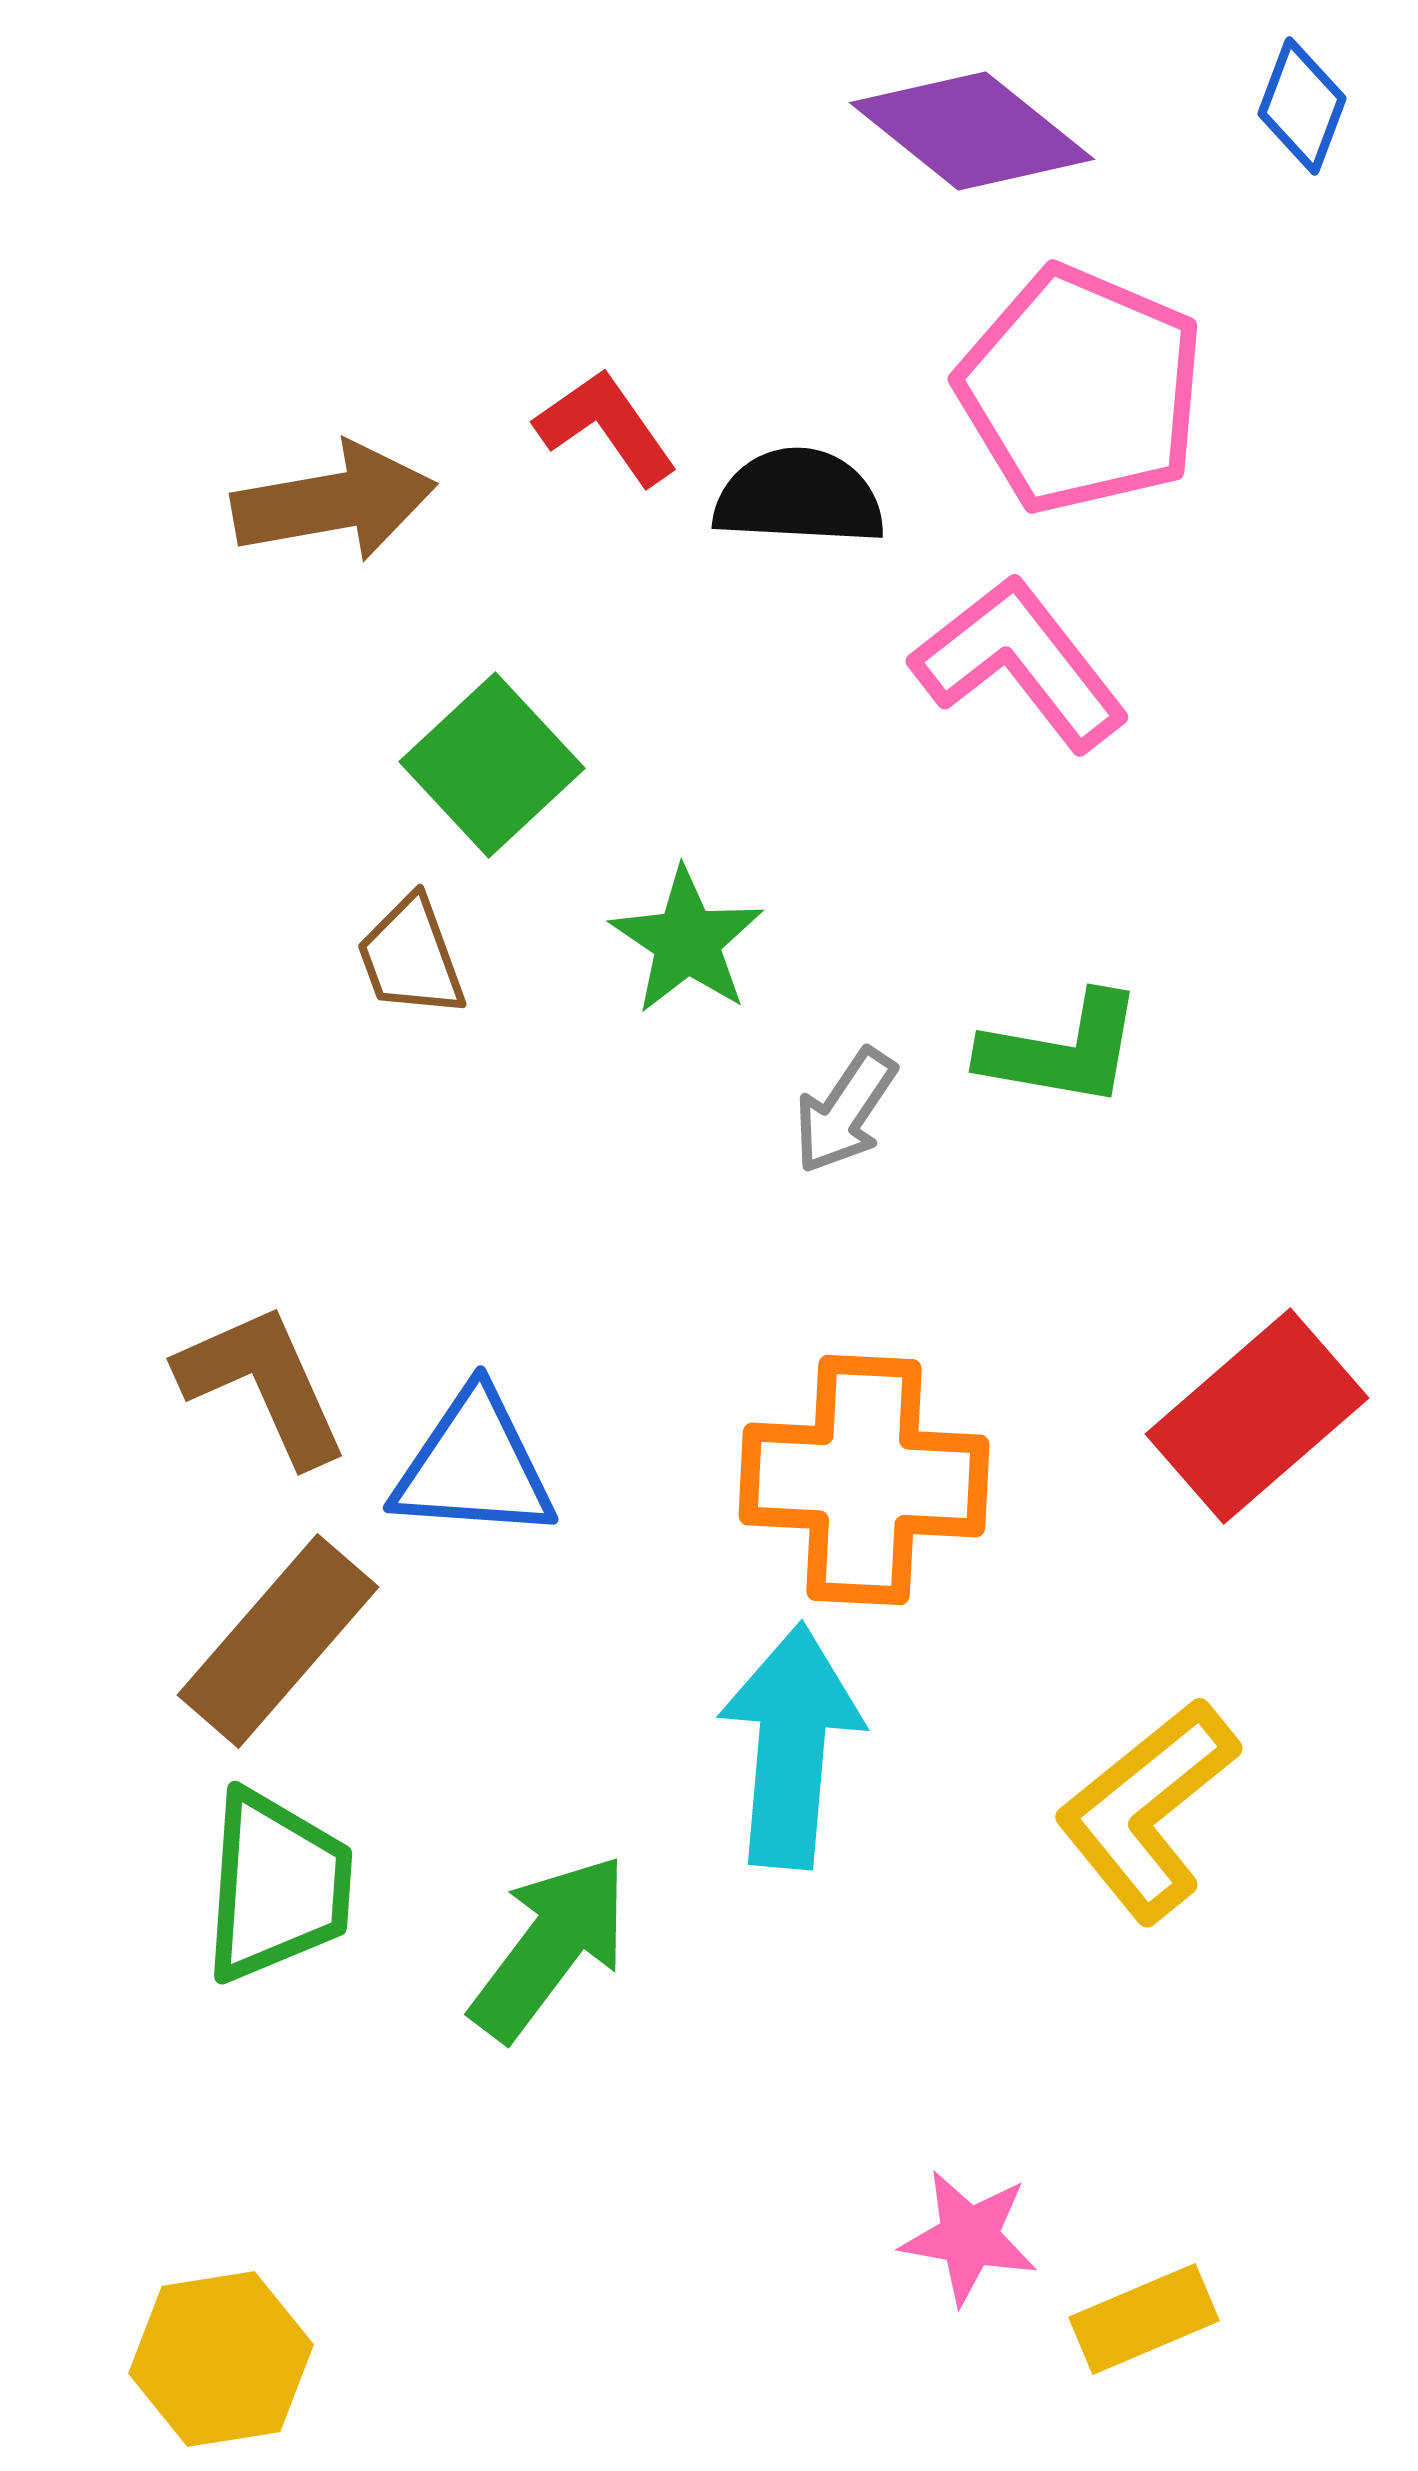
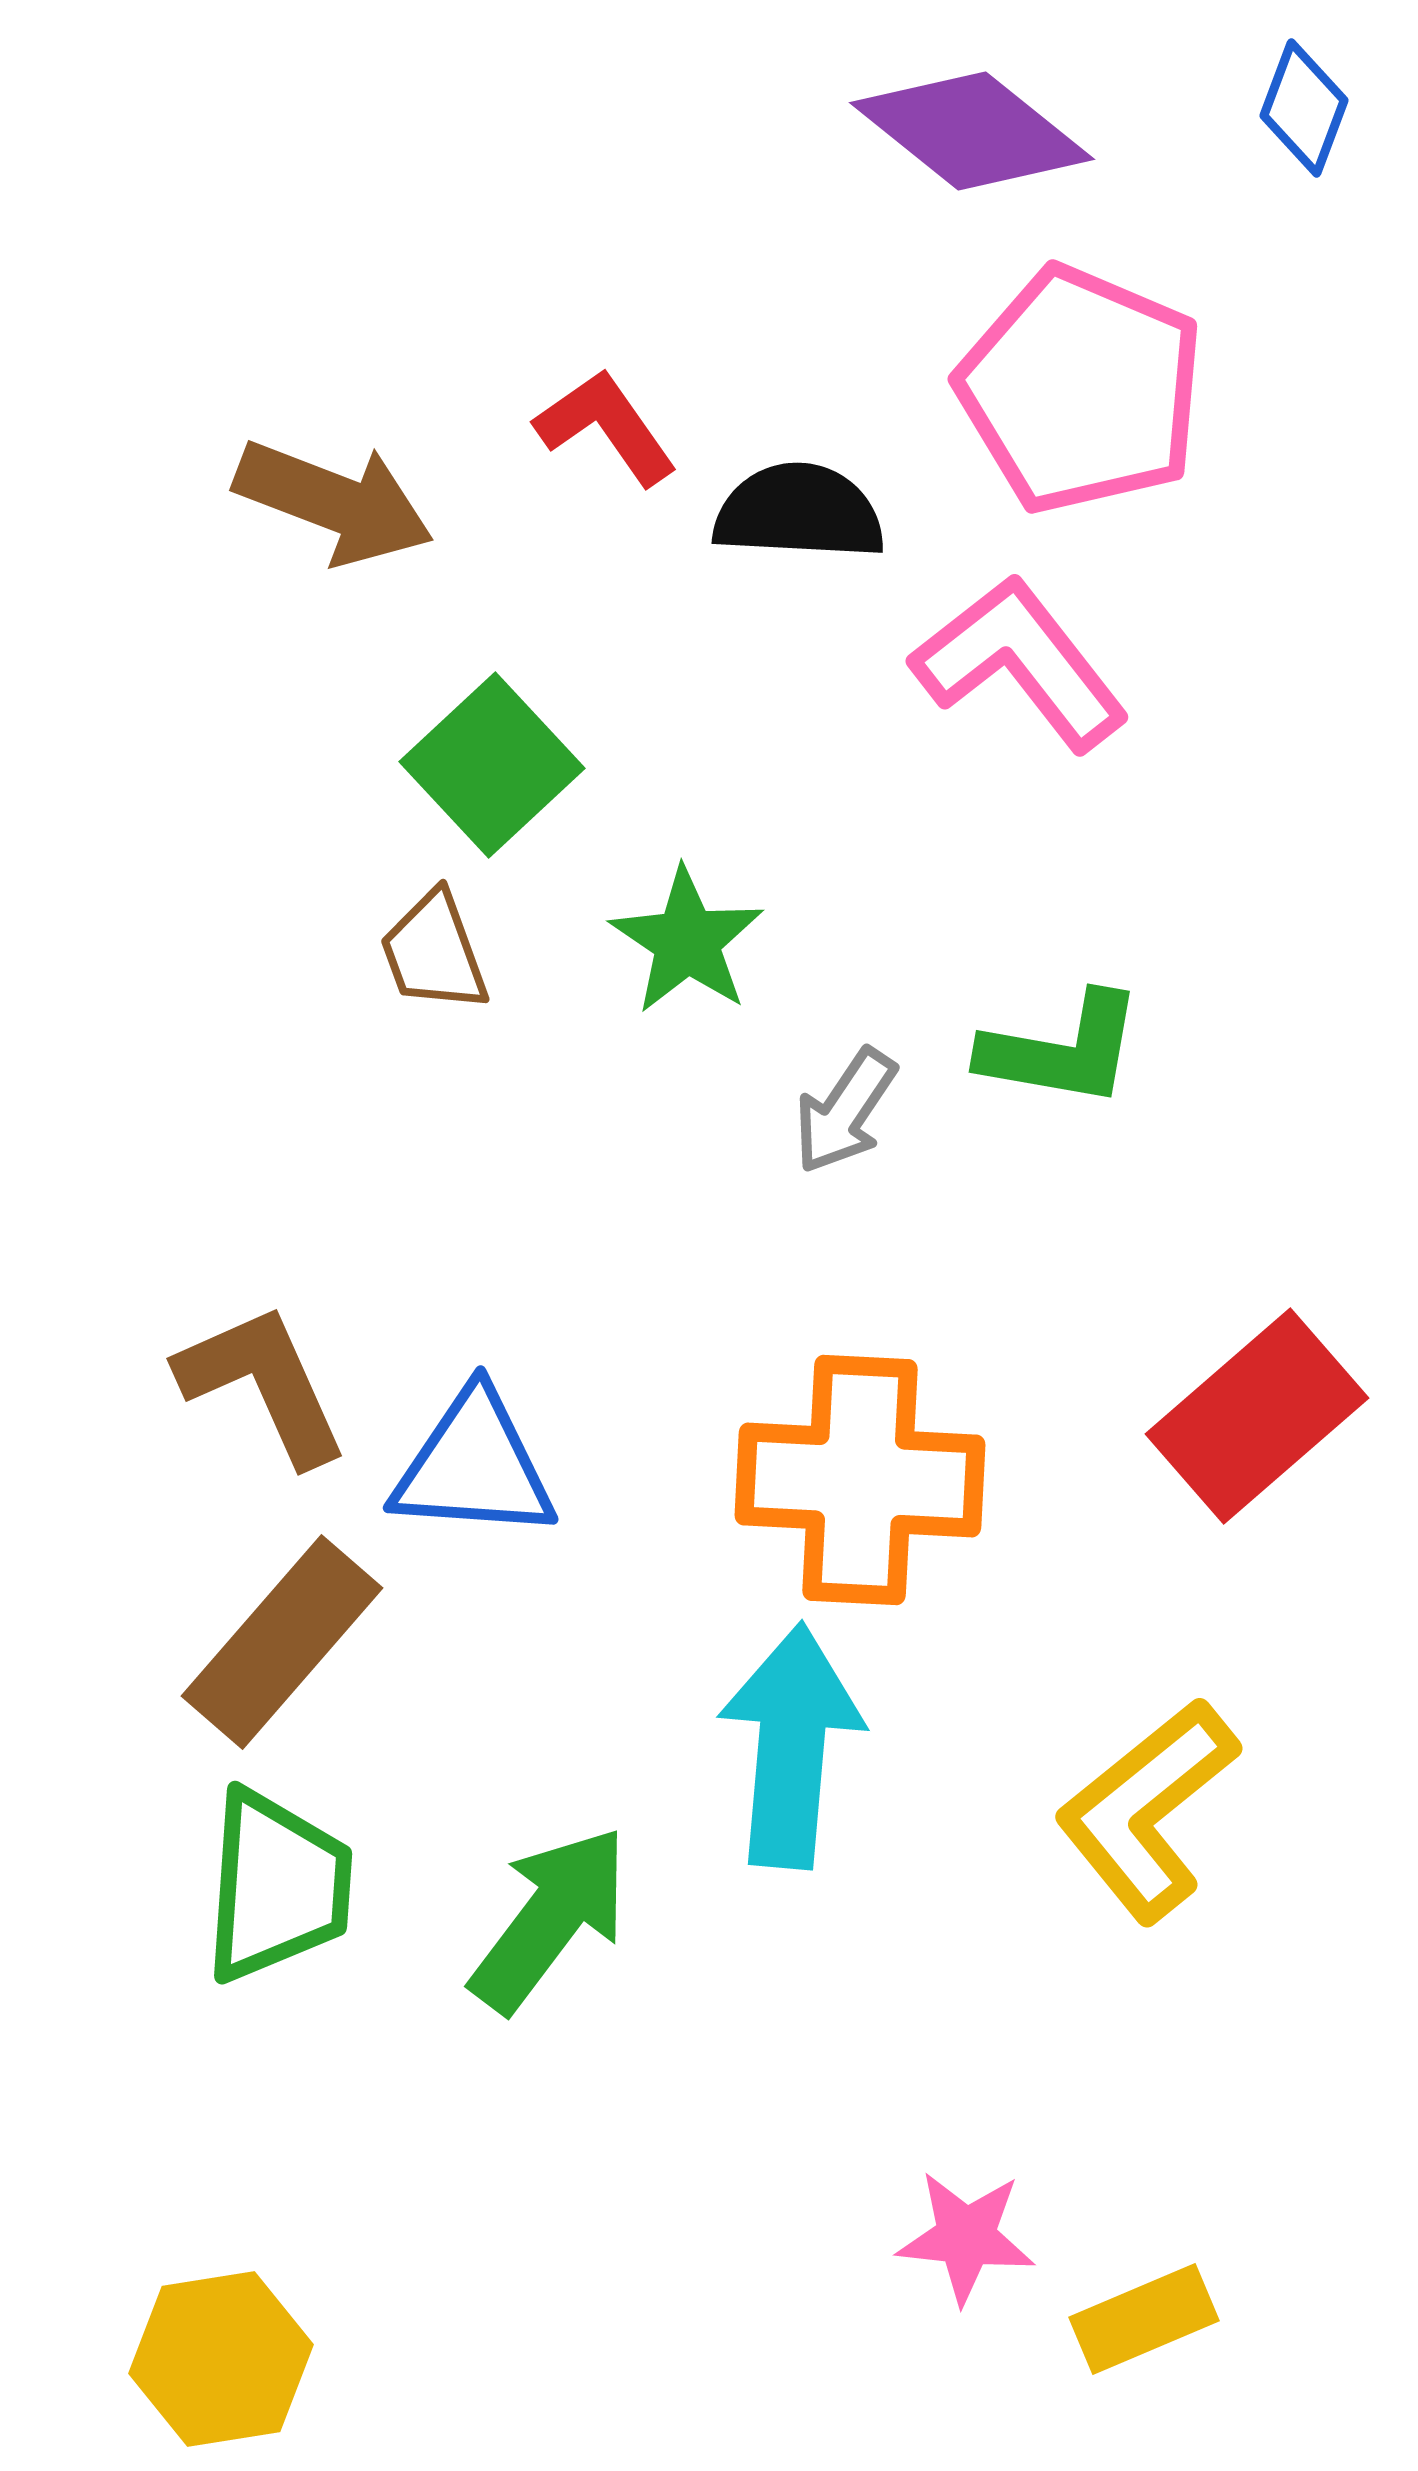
blue diamond: moved 2 px right, 2 px down
black semicircle: moved 15 px down
brown arrow: rotated 31 degrees clockwise
brown trapezoid: moved 23 px right, 5 px up
orange cross: moved 4 px left
brown rectangle: moved 4 px right, 1 px down
green arrow: moved 28 px up
pink star: moved 3 px left; rotated 4 degrees counterclockwise
